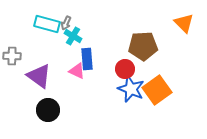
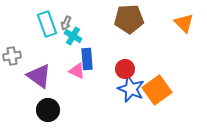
cyan rectangle: rotated 55 degrees clockwise
brown pentagon: moved 14 px left, 27 px up
gray cross: rotated 12 degrees counterclockwise
